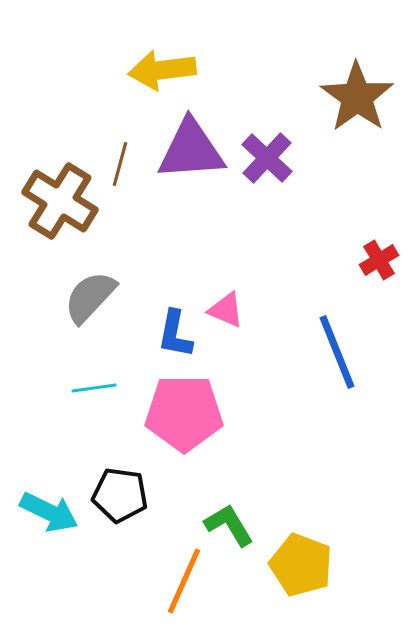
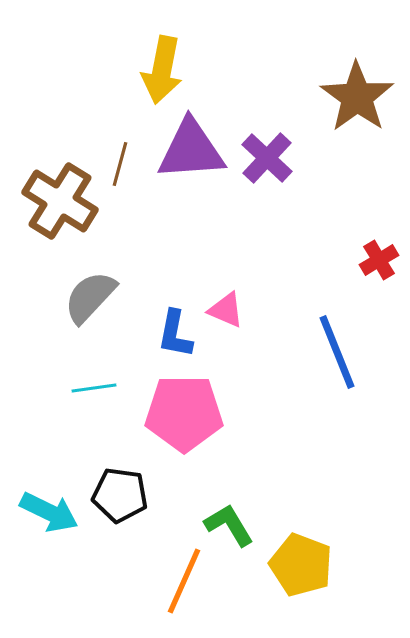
yellow arrow: rotated 72 degrees counterclockwise
